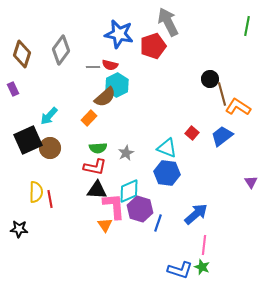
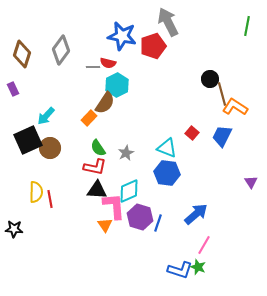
blue star: moved 3 px right, 2 px down
red semicircle: moved 2 px left, 2 px up
brown semicircle: moved 6 px down; rotated 15 degrees counterclockwise
orange L-shape: moved 3 px left
cyan arrow: moved 3 px left
blue trapezoid: rotated 25 degrees counterclockwise
green semicircle: rotated 60 degrees clockwise
purple hexagon: moved 8 px down
black star: moved 5 px left
pink line: rotated 24 degrees clockwise
green star: moved 4 px left
